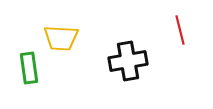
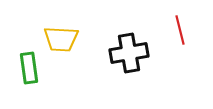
yellow trapezoid: moved 1 px down
black cross: moved 1 px right, 8 px up
